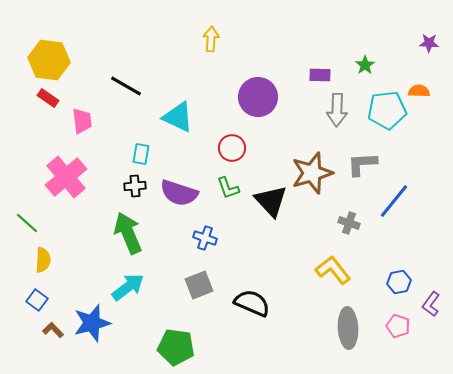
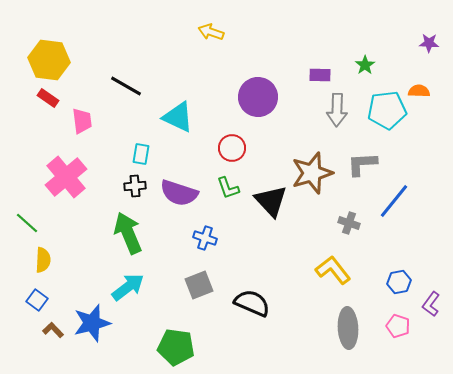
yellow arrow: moved 7 px up; rotated 75 degrees counterclockwise
